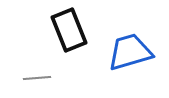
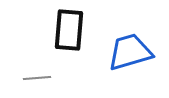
black rectangle: rotated 27 degrees clockwise
